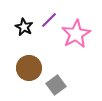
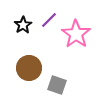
black star: moved 1 px left, 2 px up; rotated 12 degrees clockwise
pink star: rotated 8 degrees counterclockwise
gray square: moved 1 px right; rotated 36 degrees counterclockwise
